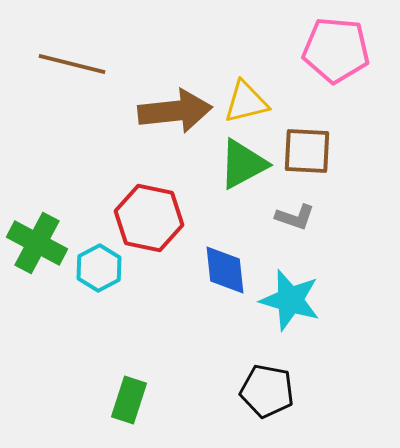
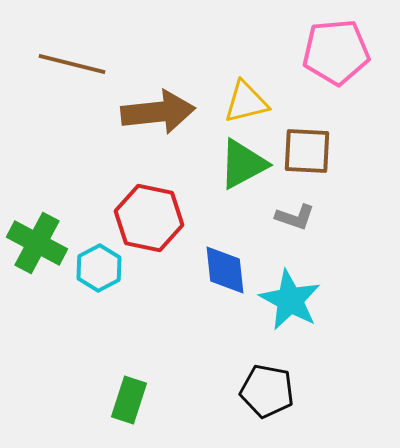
pink pentagon: moved 2 px down; rotated 10 degrees counterclockwise
brown arrow: moved 17 px left, 1 px down
cyan star: rotated 12 degrees clockwise
